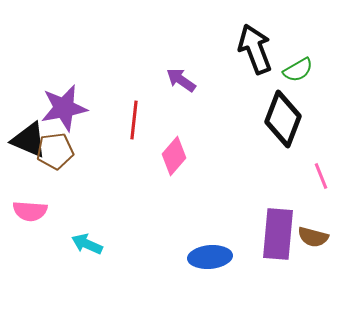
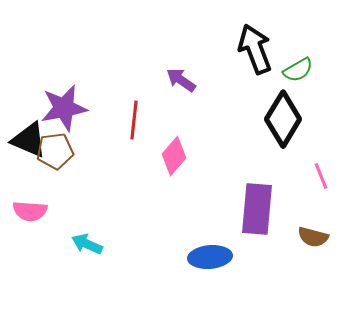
black diamond: rotated 10 degrees clockwise
purple rectangle: moved 21 px left, 25 px up
